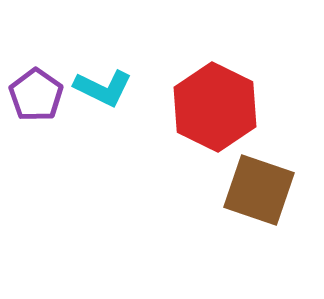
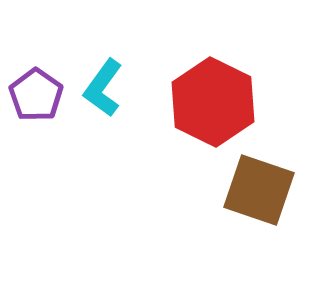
cyan L-shape: rotated 100 degrees clockwise
red hexagon: moved 2 px left, 5 px up
